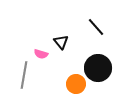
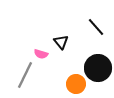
gray line: moved 1 px right; rotated 16 degrees clockwise
